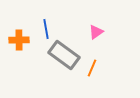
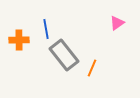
pink triangle: moved 21 px right, 9 px up
gray rectangle: rotated 16 degrees clockwise
